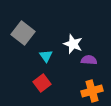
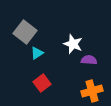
gray square: moved 2 px right, 1 px up
cyan triangle: moved 9 px left, 3 px up; rotated 32 degrees clockwise
